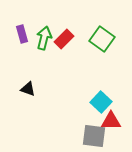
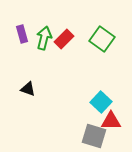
gray square: rotated 10 degrees clockwise
